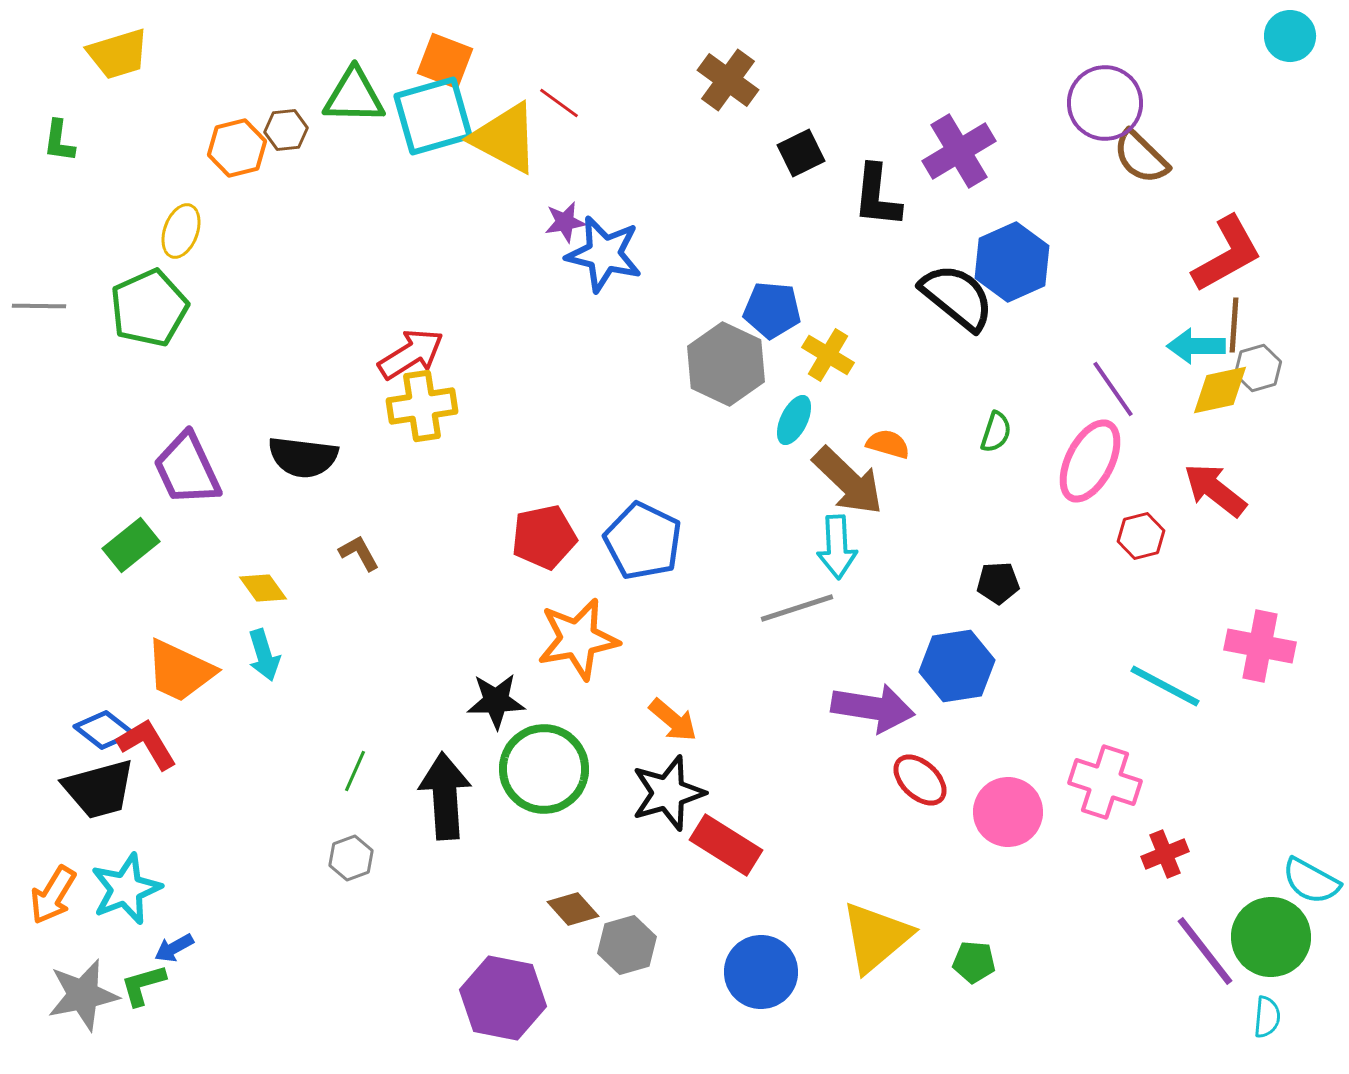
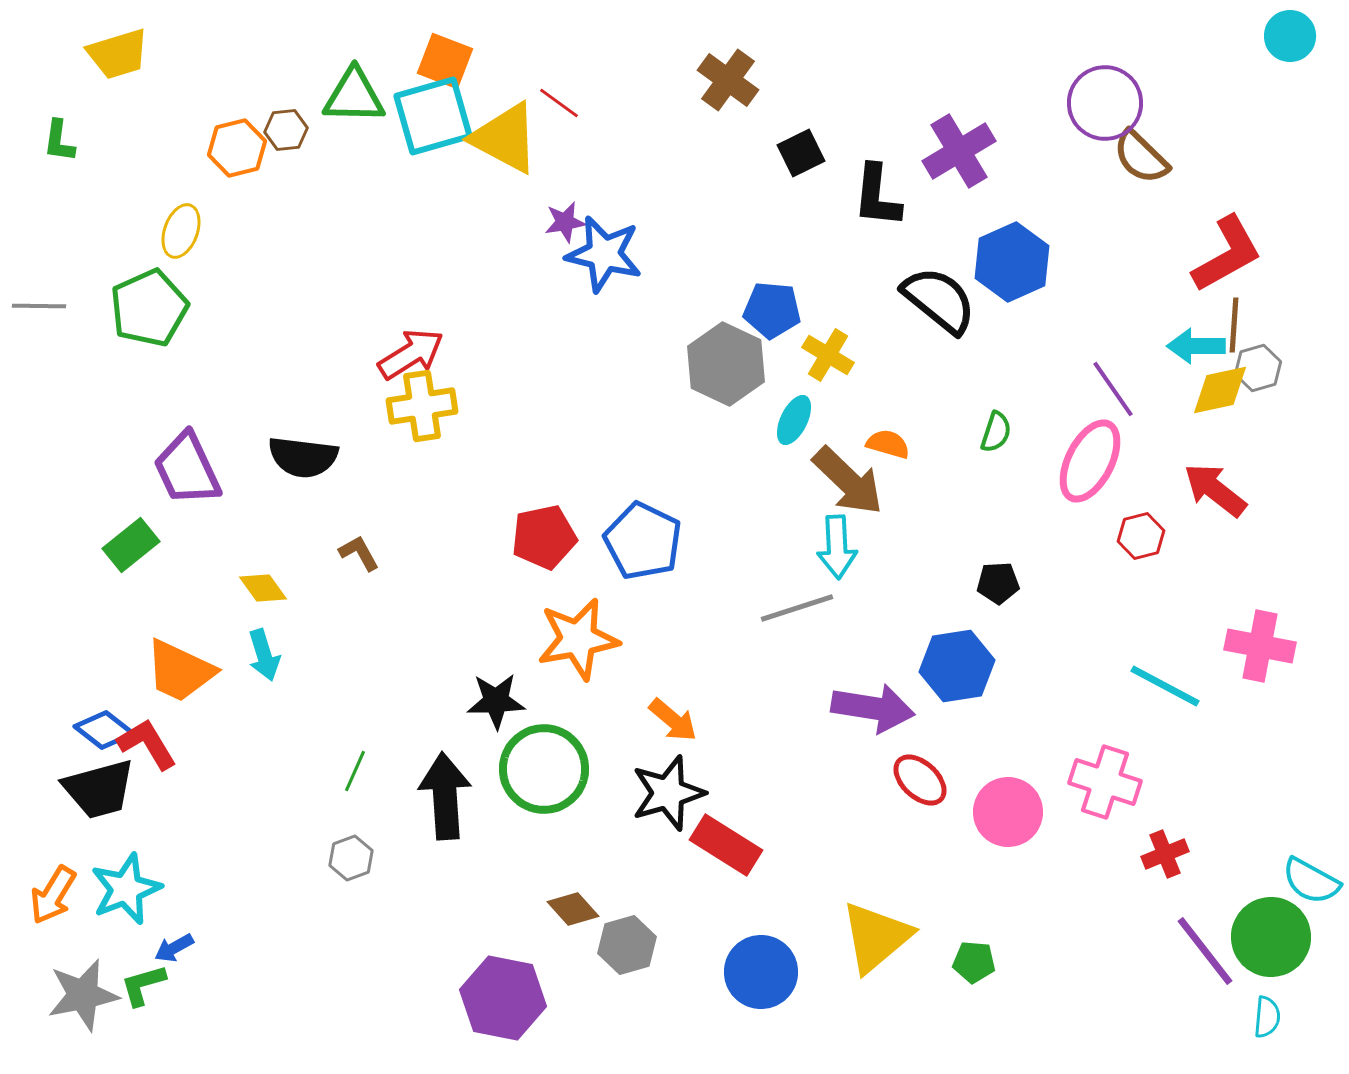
black semicircle at (957, 297): moved 18 px left, 3 px down
